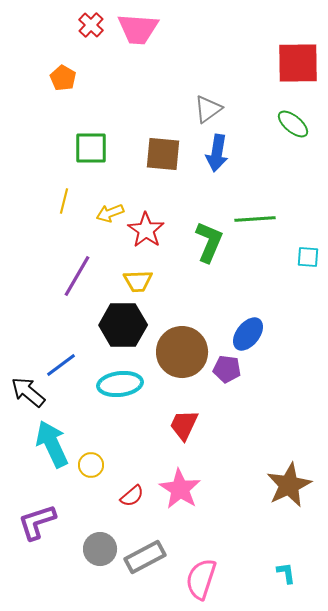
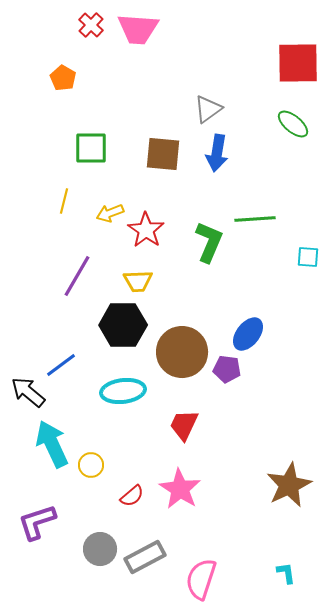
cyan ellipse: moved 3 px right, 7 px down
